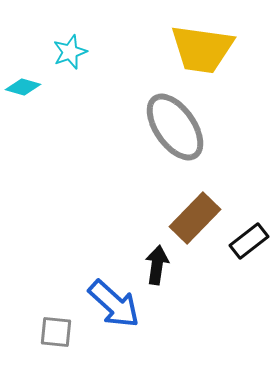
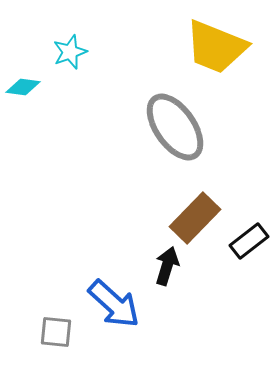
yellow trapezoid: moved 14 px right, 2 px up; rotated 14 degrees clockwise
cyan diamond: rotated 8 degrees counterclockwise
black arrow: moved 10 px right, 1 px down; rotated 9 degrees clockwise
